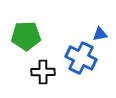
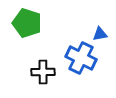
green pentagon: moved 1 px right, 13 px up; rotated 20 degrees clockwise
